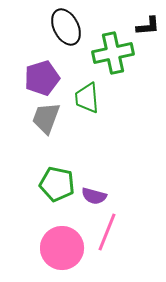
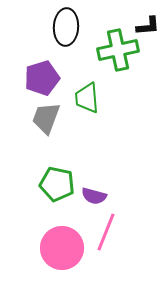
black ellipse: rotated 30 degrees clockwise
green cross: moved 5 px right, 3 px up
pink line: moved 1 px left
